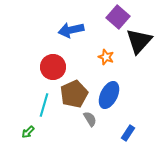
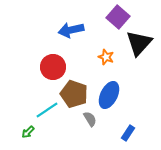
black triangle: moved 2 px down
brown pentagon: rotated 28 degrees counterclockwise
cyan line: moved 3 px right, 5 px down; rotated 40 degrees clockwise
